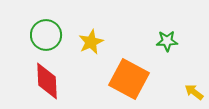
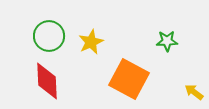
green circle: moved 3 px right, 1 px down
